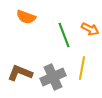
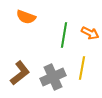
orange arrow: moved 4 px down
green line: rotated 30 degrees clockwise
brown L-shape: rotated 120 degrees clockwise
